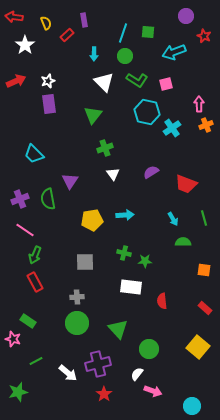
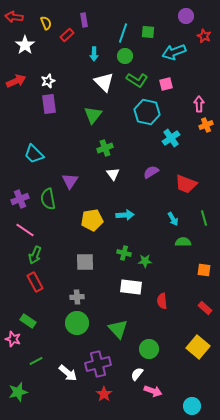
cyan cross at (172, 128): moved 1 px left, 10 px down
